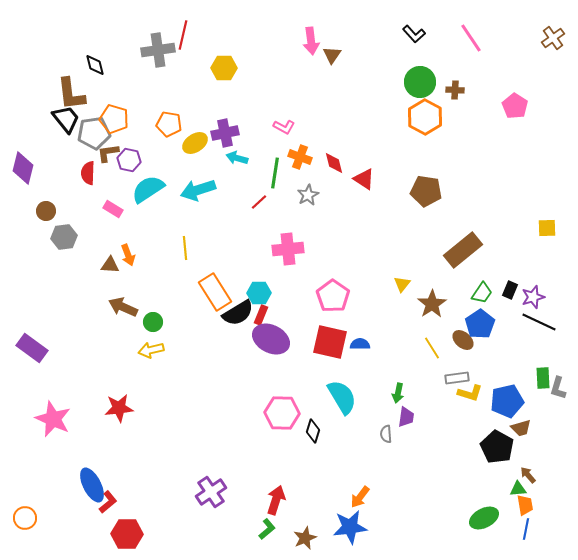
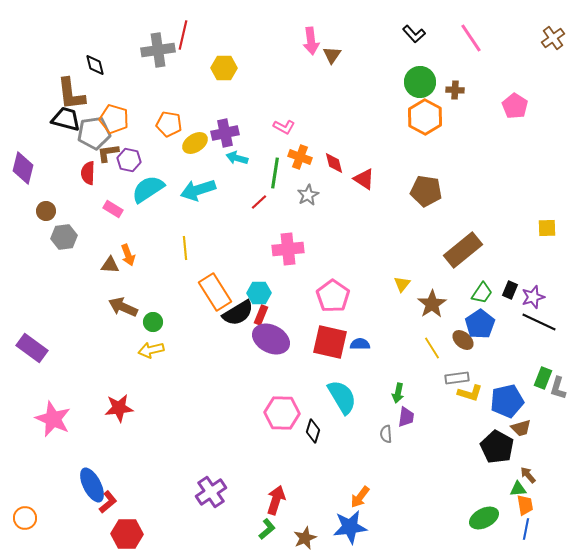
black trapezoid at (66, 119): rotated 36 degrees counterclockwise
green rectangle at (543, 378): rotated 25 degrees clockwise
